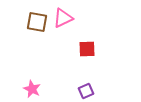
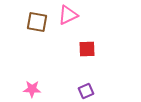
pink triangle: moved 5 px right, 3 px up
pink star: rotated 24 degrees counterclockwise
